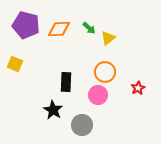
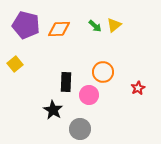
green arrow: moved 6 px right, 2 px up
yellow triangle: moved 6 px right, 13 px up
yellow square: rotated 28 degrees clockwise
orange circle: moved 2 px left
pink circle: moved 9 px left
gray circle: moved 2 px left, 4 px down
